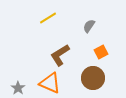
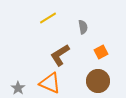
gray semicircle: moved 6 px left, 1 px down; rotated 136 degrees clockwise
brown circle: moved 5 px right, 3 px down
